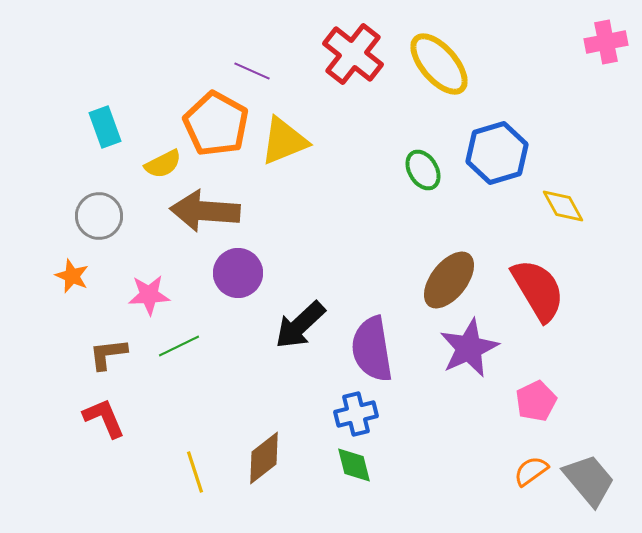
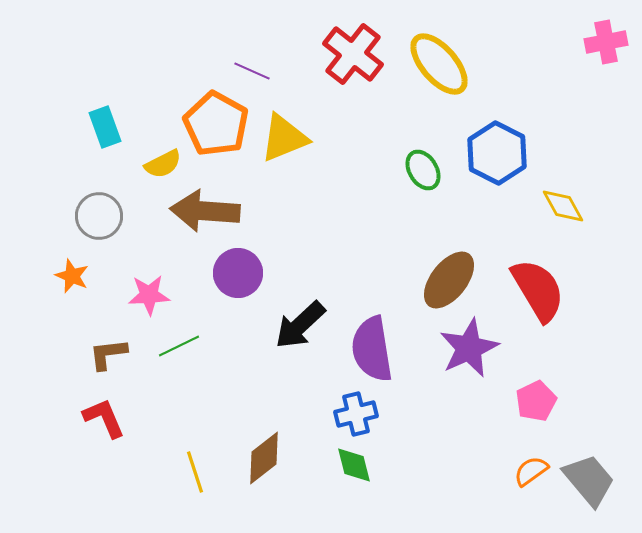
yellow triangle: moved 3 px up
blue hexagon: rotated 16 degrees counterclockwise
